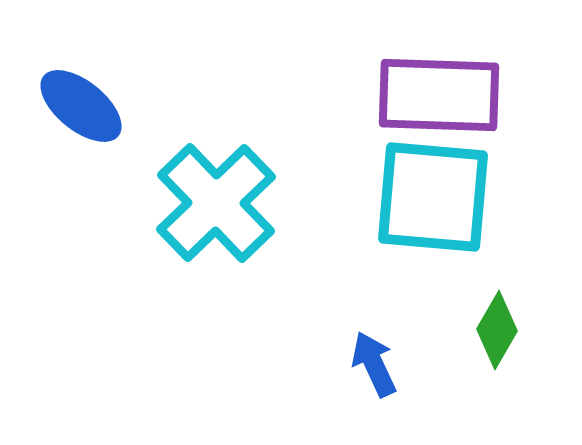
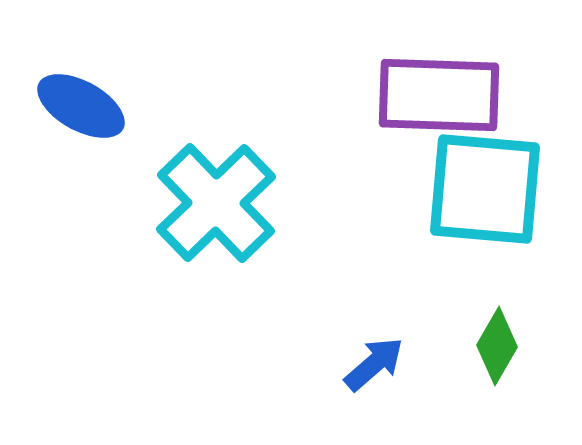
blue ellipse: rotated 10 degrees counterclockwise
cyan square: moved 52 px right, 8 px up
green diamond: moved 16 px down
blue arrow: rotated 74 degrees clockwise
